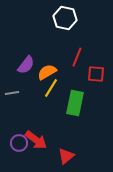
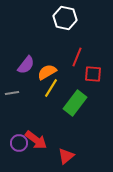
red square: moved 3 px left
green rectangle: rotated 25 degrees clockwise
